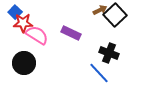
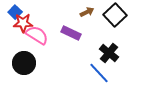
brown arrow: moved 13 px left, 2 px down
black cross: rotated 18 degrees clockwise
